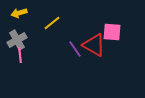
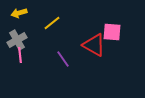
purple line: moved 12 px left, 10 px down
